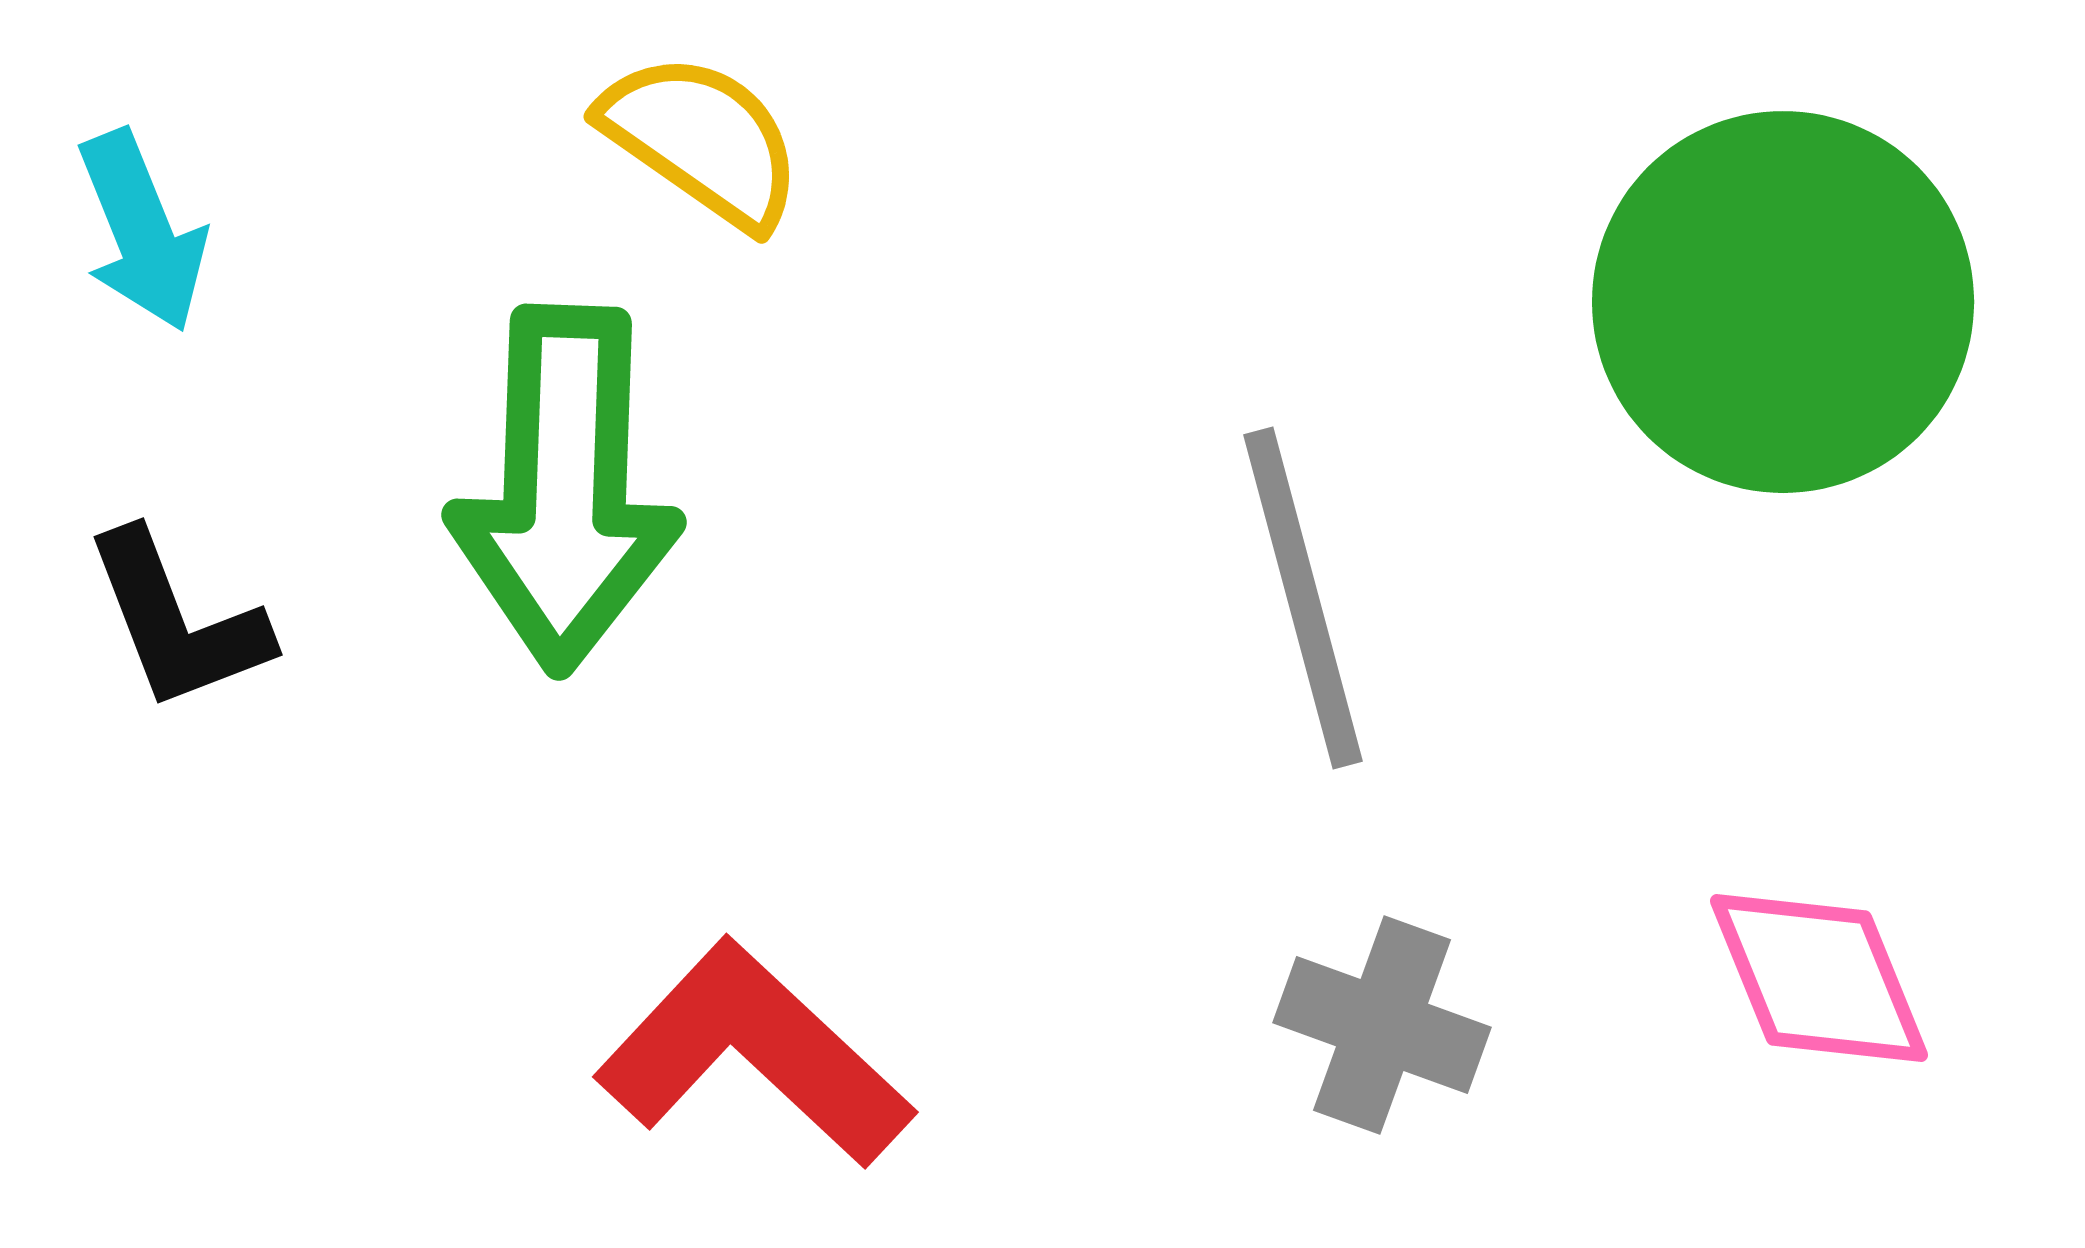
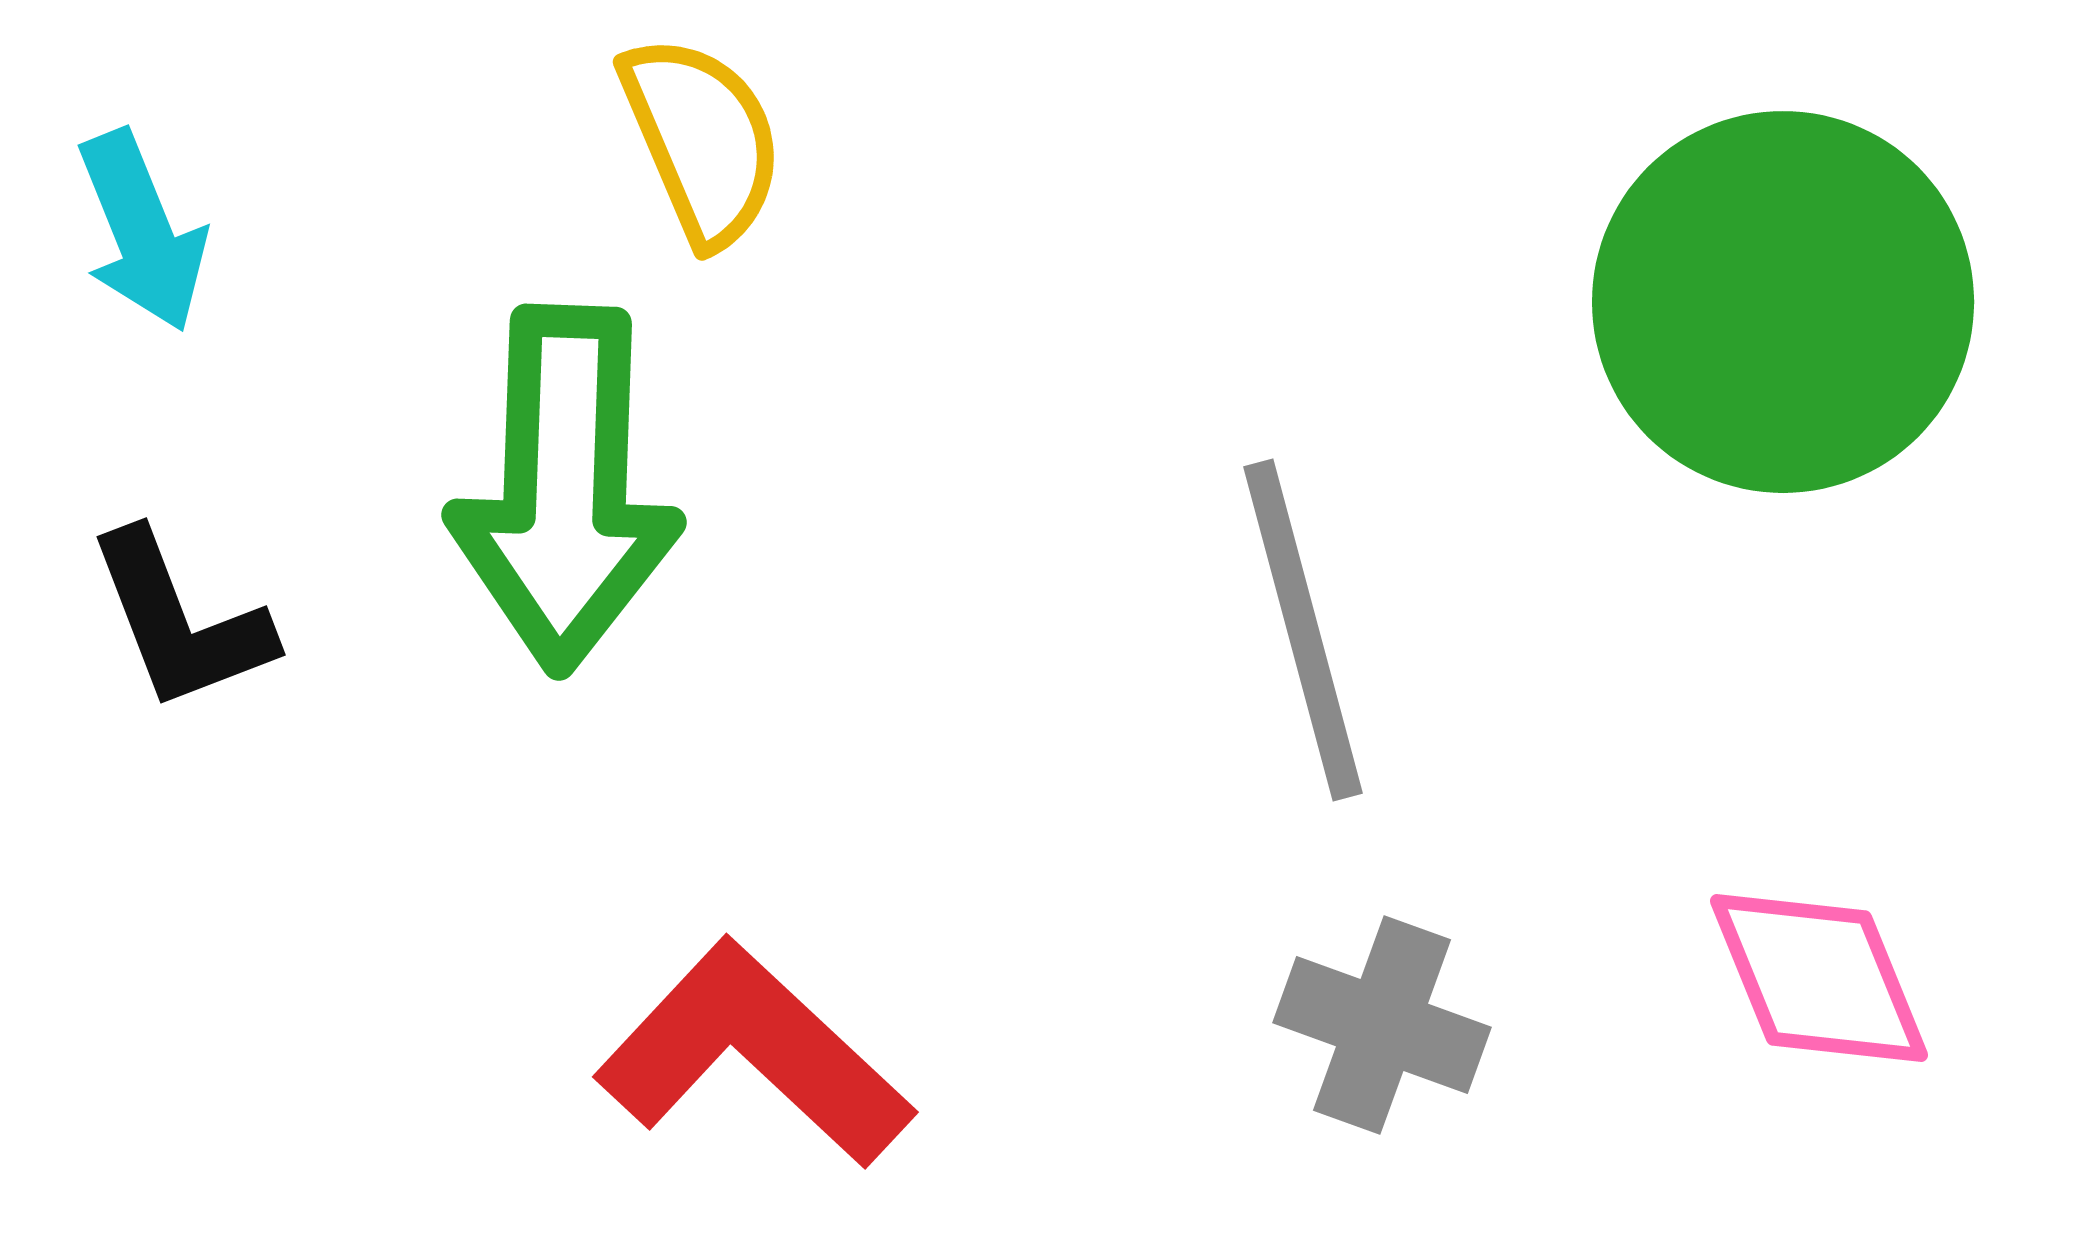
yellow semicircle: rotated 32 degrees clockwise
gray line: moved 32 px down
black L-shape: moved 3 px right
